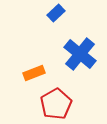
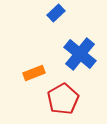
red pentagon: moved 7 px right, 5 px up
